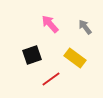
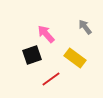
pink arrow: moved 4 px left, 10 px down
